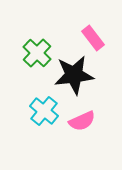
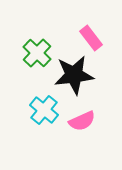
pink rectangle: moved 2 px left
cyan cross: moved 1 px up
